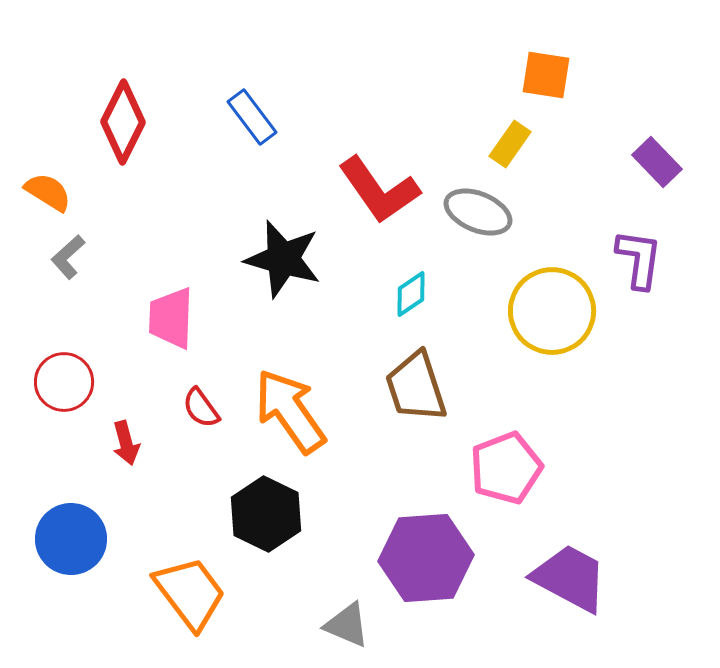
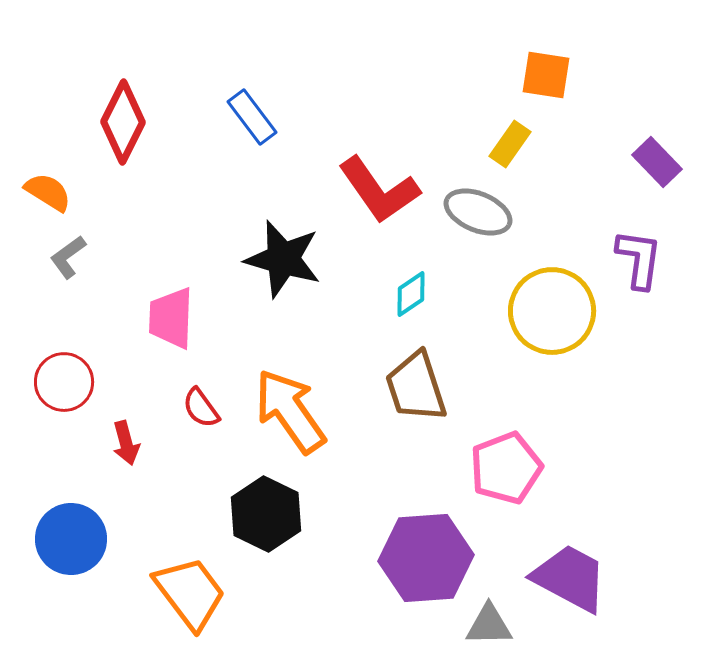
gray L-shape: rotated 6 degrees clockwise
gray triangle: moved 142 px right; rotated 24 degrees counterclockwise
